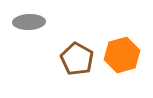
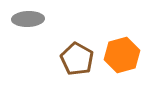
gray ellipse: moved 1 px left, 3 px up
